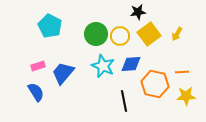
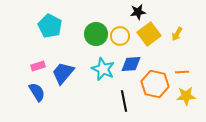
cyan star: moved 3 px down
blue semicircle: moved 1 px right
